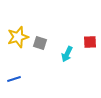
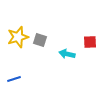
gray square: moved 3 px up
cyan arrow: rotated 77 degrees clockwise
